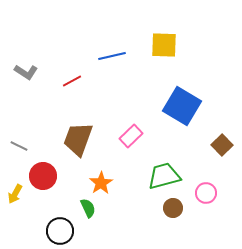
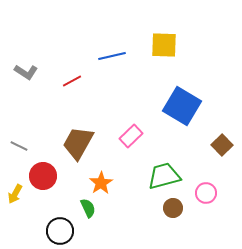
brown trapezoid: moved 4 px down; rotated 9 degrees clockwise
